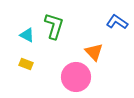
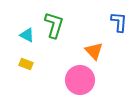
blue L-shape: moved 2 px right; rotated 60 degrees clockwise
green L-shape: moved 1 px up
orange triangle: moved 1 px up
pink circle: moved 4 px right, 3 px down
